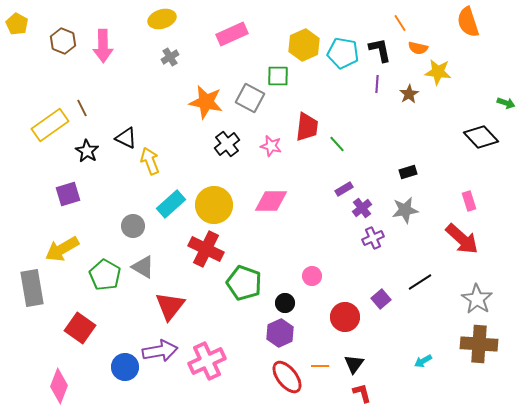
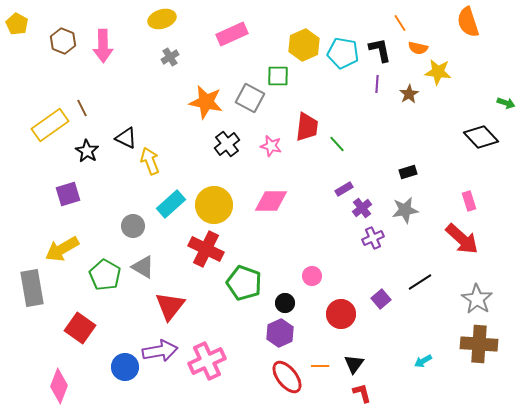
red circle at (345, 317): moved 4 px left, 3 px up
